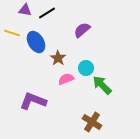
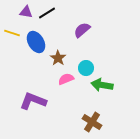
purple triangle: moved 1 px right, 2 px down
green arrow: rotated 35 degrees counterclockwise
